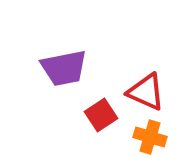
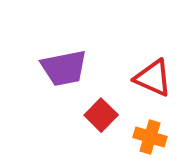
red triangle: moved 7 px right, 14 px up
red square: rotated 12 degrees counterclockwise
